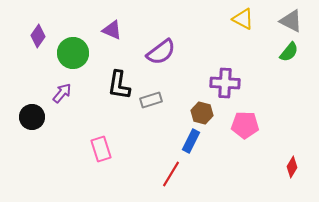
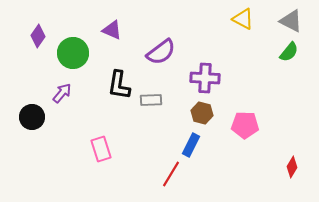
purple cross: moved 20 px left, 5 px up
gray rectangle: rotated 15 degrees clockwise
blue rectangle: moved 4 px down
